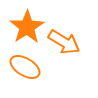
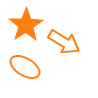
orange star: moved 1 px left, 2 px up
